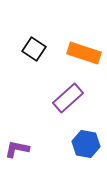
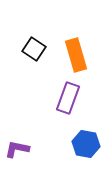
orange rectangle: moved 8 px left, 2 px down; rotated 56 degrees clockwise
purple rectangle: rotated 28 degrees counterclockwise
